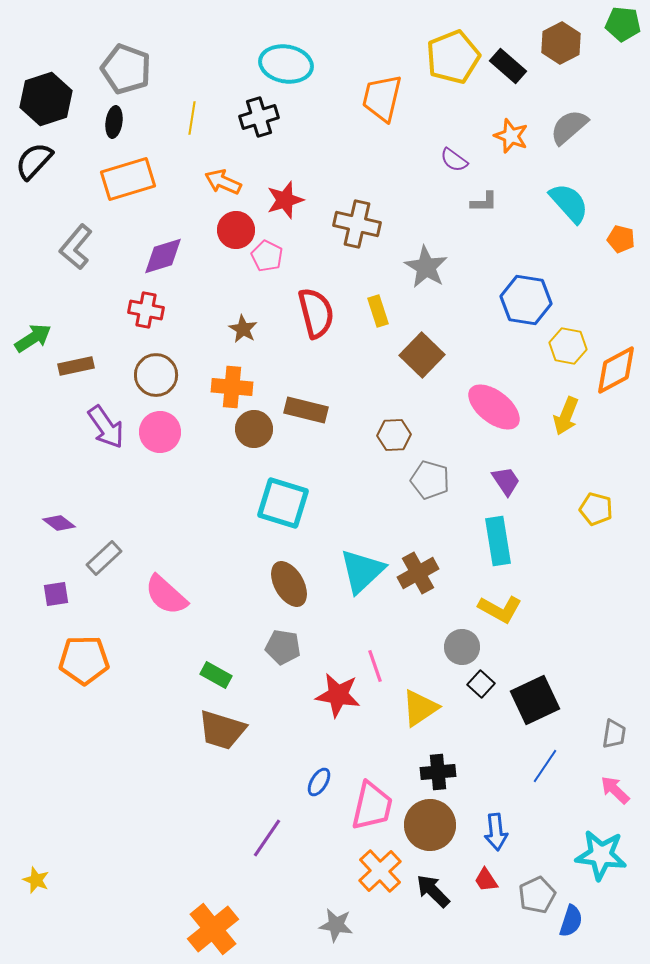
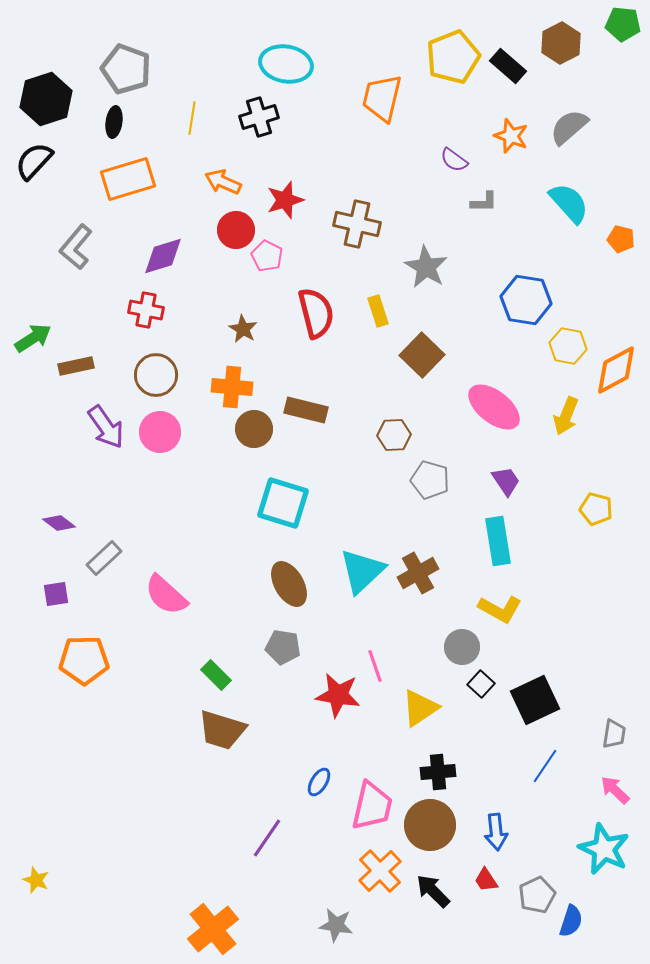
green rectangle at (216, 675): rotated 16 degrees clockwise
cyan star at (601, 855): moved 3 px right, 6 px up; rotated 18 degrees clockwise
